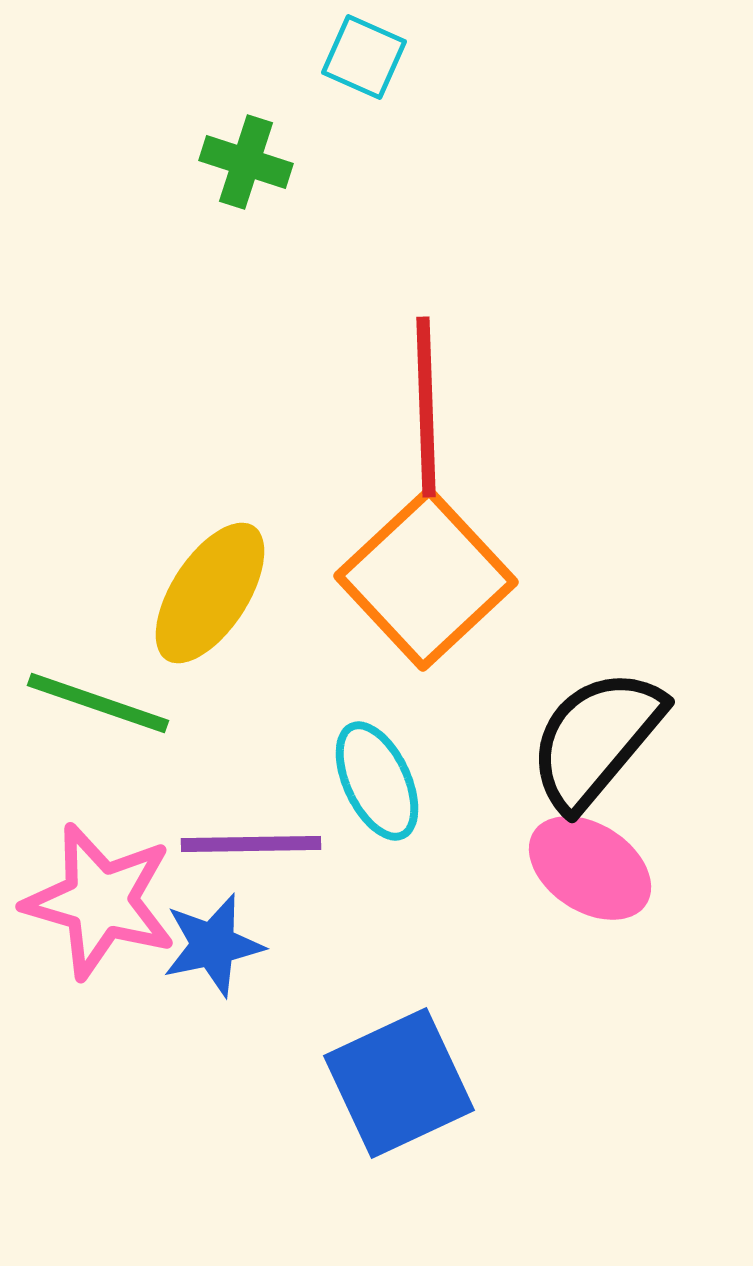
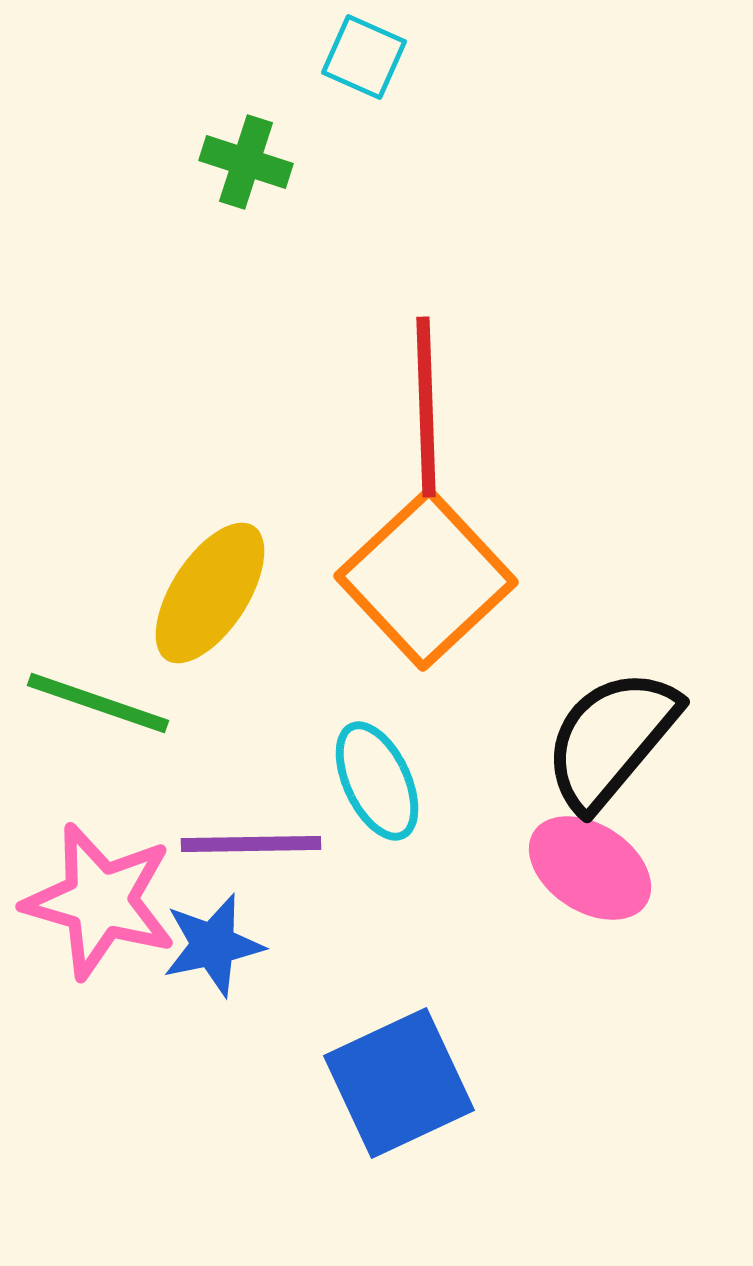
black semicircle: moved 15 px right
